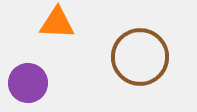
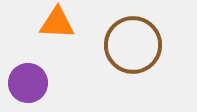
brown circle: moved 7 px left, 12 px up
